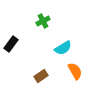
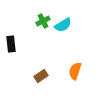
black rectangle: rotated 42 degrees counterclockwise
cyan semicircle: moved 23 px up
orange semicircle: rotated 132 degrees counterclockwise
